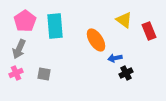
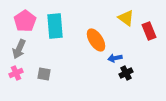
yellow triangle: moved 2 px right, 2 px up
